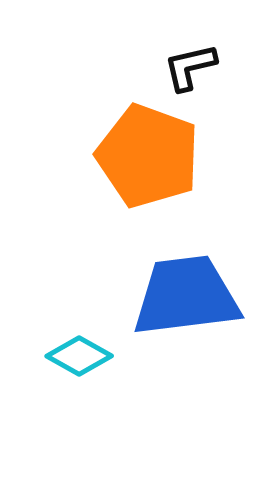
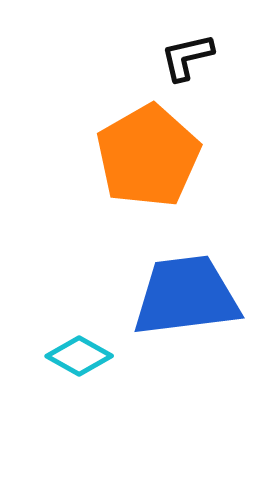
black L-shape: moved 3 px left, 10 px up
orange pentagon: rotated 22 degrees clockwise
